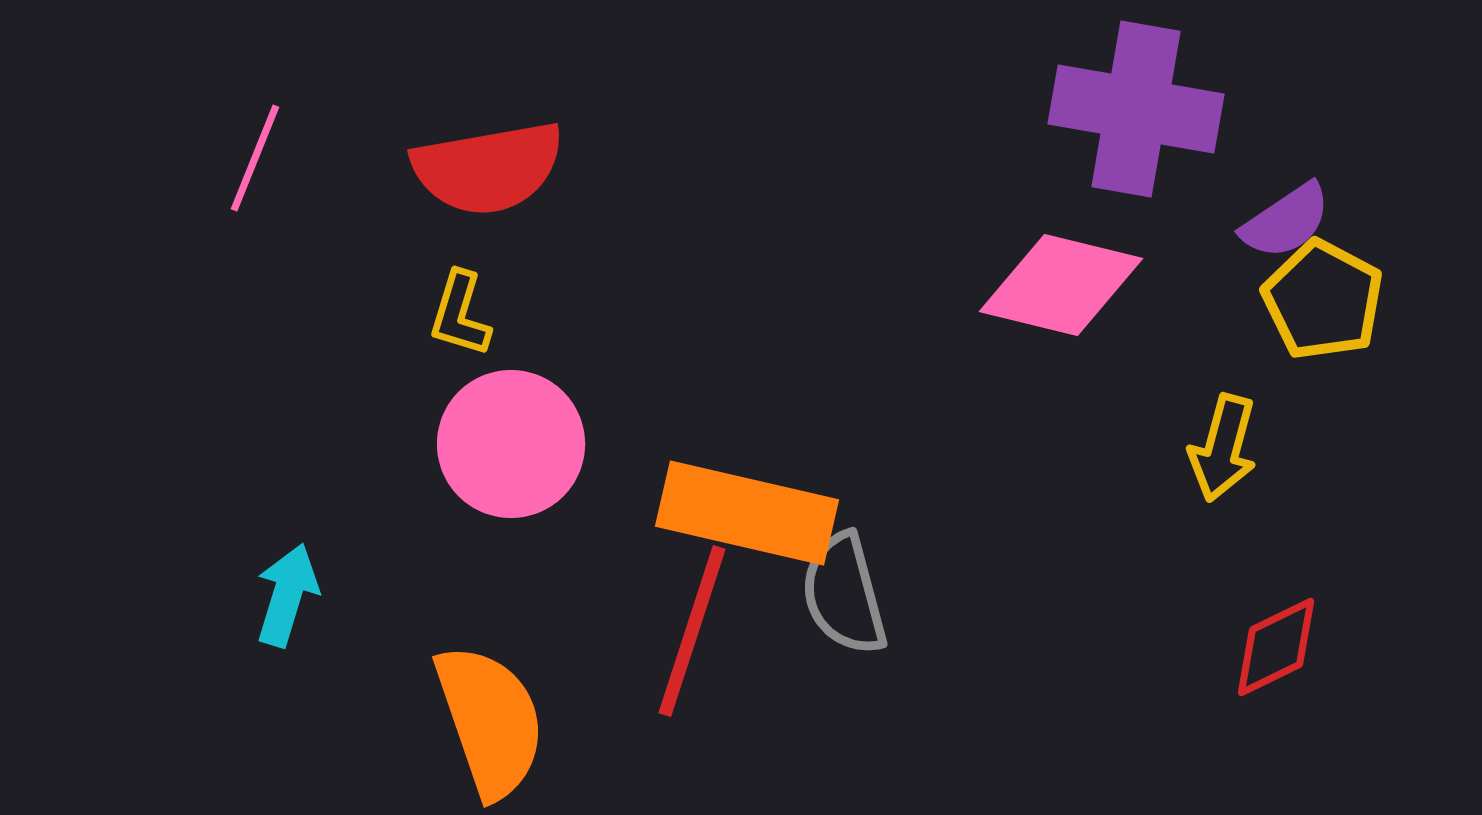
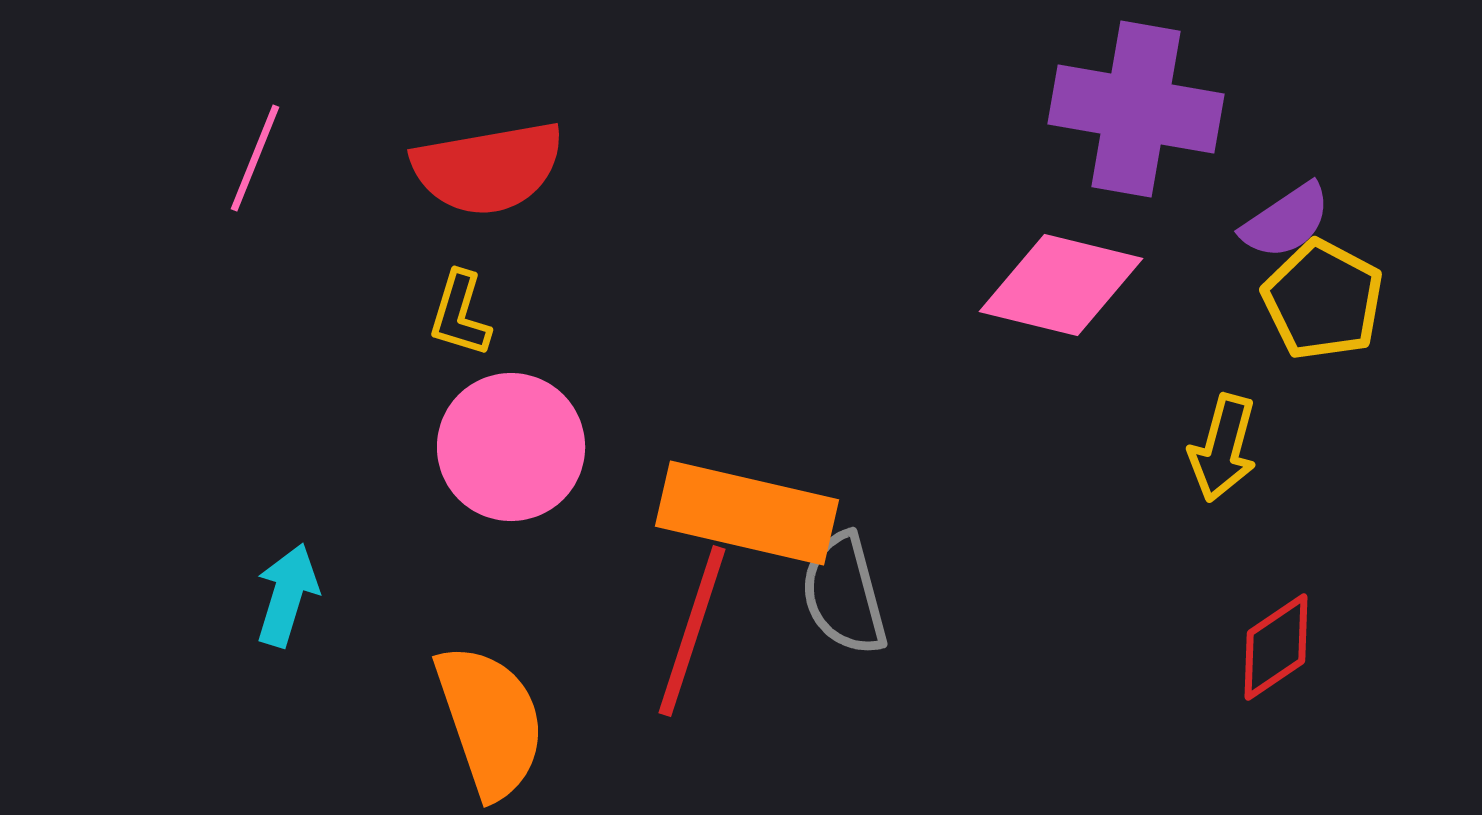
pink circle: moved 3 px down
red diamond: rotated 8 degrees counterclockwise
